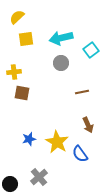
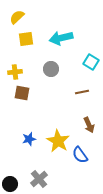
cyan square: moved 12 px down; rotated 21 degrees counterclockwise
gray circle: moved 10 px left, 6 px down
yellow cross: moved 1 px right
brown arrow: moved 1 px right
yellow star: moved 1 px right, 1 px up
blue semicircle: moved 1 px down
gray cross: moved 2 px down
